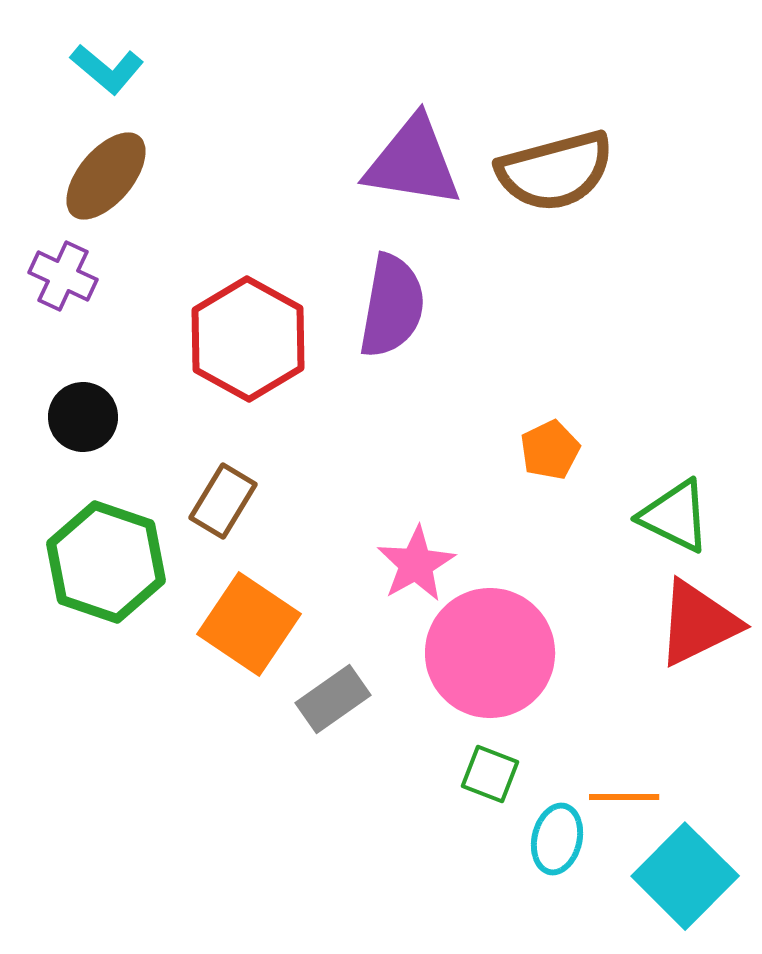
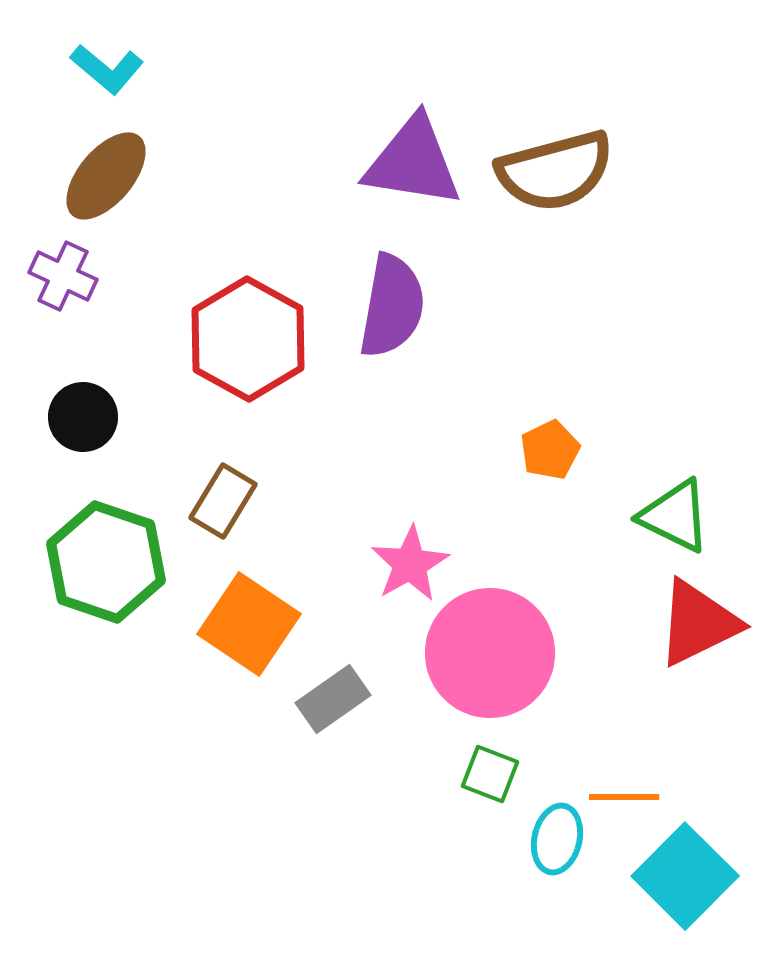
pink star: moved 6 px left
